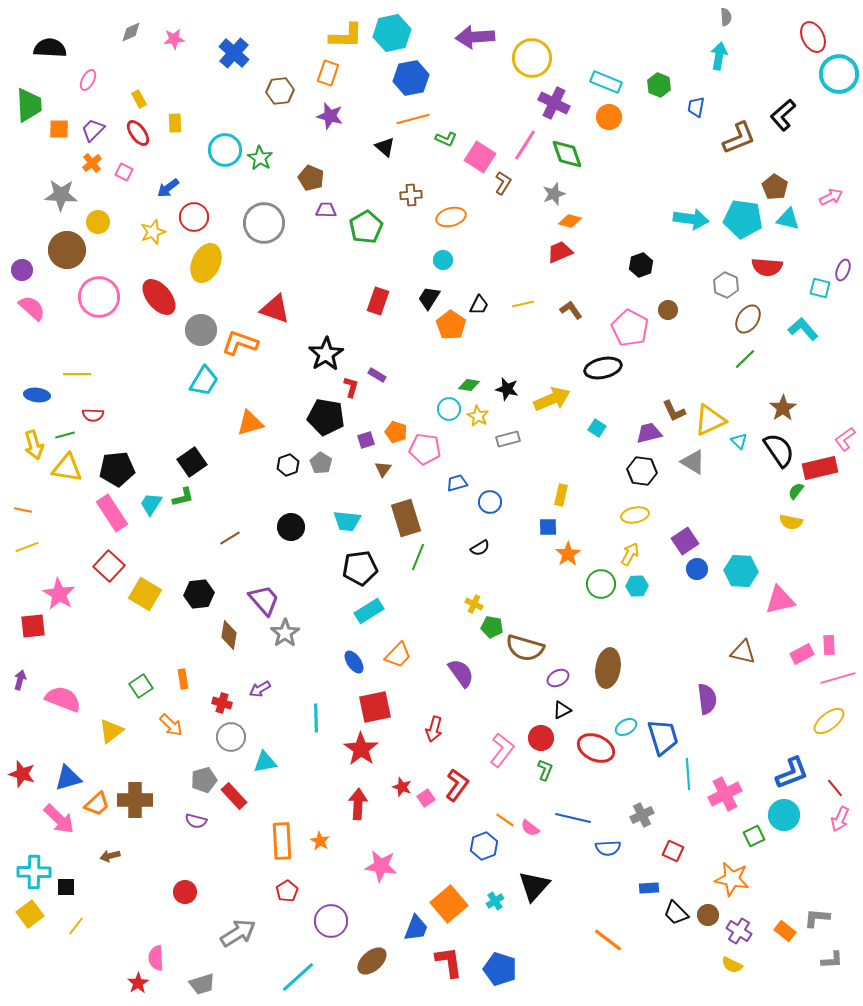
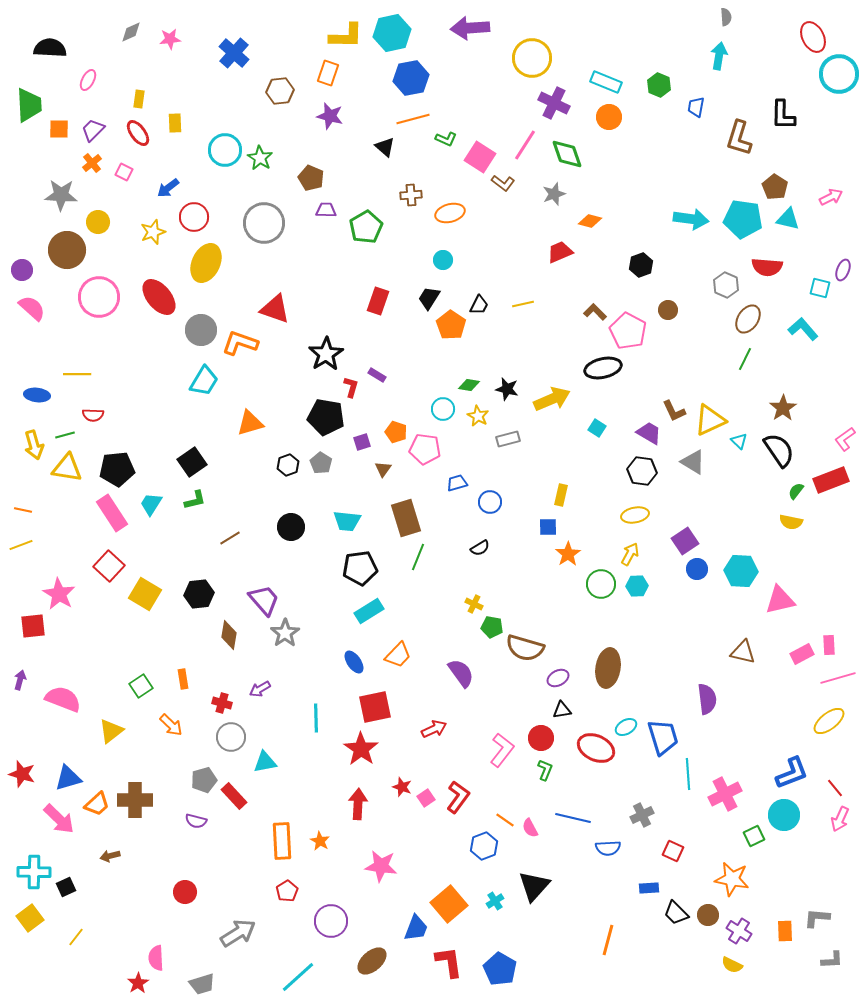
purple arrow at (475, 37): moved 5 px left, 9 px up
pink star at (174, 39): moved 4 px left
yellow rectangle at (139, 99): rotated 36 degrees clockwise
black L-shape at (783, 115): rotated 48 degrees counterclockwise
brown L-shape at (739, 138): rotated 129 degrees clockwise
brown L-shape at (503, 183): rotated 95 degrees clockwise
orange ellipse at (451, 217): moved 1 px left, 4 px up
orange diamond at (570, 221): moved 20 px right
brown L-shape at (571, 310): moved 24 px right, 2 px down; rotated 10 degrees counterclockwise
pink pentagon at (630, 328): moved 2 px left, 3 px down
green line at (745, 359): rotated 20 degrees counterclockwise
cyan circle at (449, 409): moved 6 px left
purple trapezoid at (649, 433): rotated 44 degrees clockwise
purple square at (366, 440): moved 4 px left, 2 px down
red rectangle at (820, 468): moved 11 px right, 12 px down; rotated 8 degrees counterclockwise
green L-shape at (183, 497): moved 12 px right, 3 px down
yellow line at (27, 547): moved 6 px left, 2 px up
black triangle at (562, 710): rotated 18 degrees clockwise
red arrow at (434, 729): rotated 130 degrees counterclockwise
red L-shape at (457, 785): moved 1 px right, 12 px down
pink semicircle at (530, 828): rotated 24 degrees clockwise
black square at (66, 887): rotated 24 degrees counterclockwise
yellow square at (30, 914): moved 4 px down
yellow line at (76, 926): moved 11 px down
orange rectangle at (785, 931): rotated 50 degrees clockwise
orange line at (608, 940): rotated 68 degrees clockwise
blue pentagon at (500, 969): rotated 12 degrees clockwise
